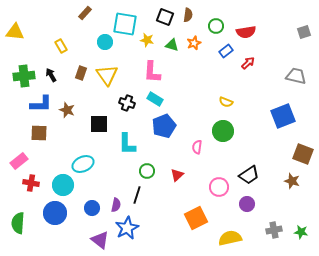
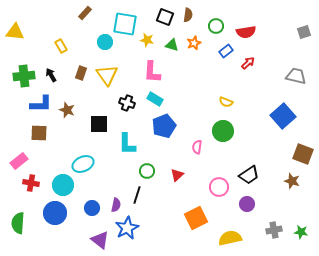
blue square at (283, 116): rotated 20 degrees counterclockwise
